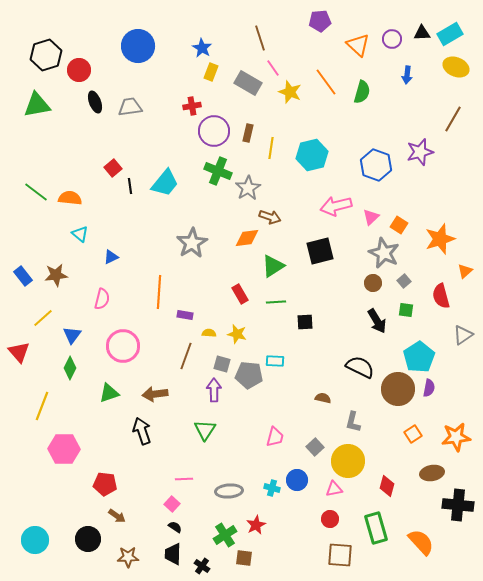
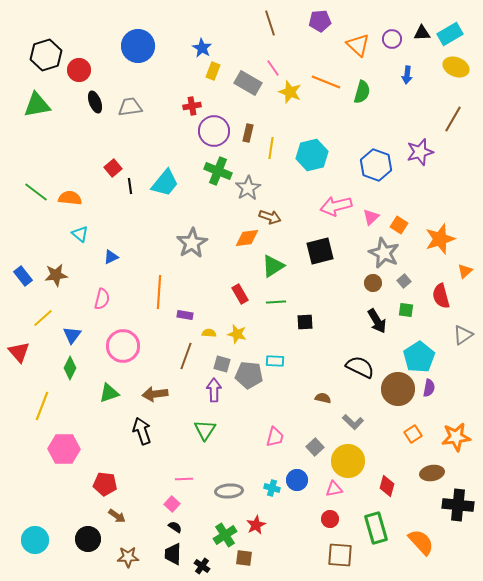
brown line at (260, 38): moved 10 px right, 15 px up
yellow rectangle at (211, 72): moved 2 px right, 1 px up
orange line at (326, 82): rotated 32 degrees counterclockwise
gray L-shape at (353, 422): rotated 60 degrees counterclockwise
